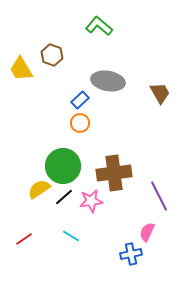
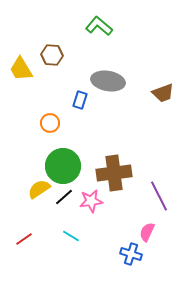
brown hexagon: rotated 15 degrees counterclockwise
brown trapezoid: moved 3 px right; rotated 100 degrees clockwise
blue rectangle: rotated 30 degrees counterclockwise
orange circle: moved 30 px left
blue cross: rotated 30 degrees clockwise
